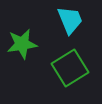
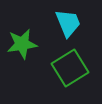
cyan trapezoid: moved 2 px left, 3 px down
